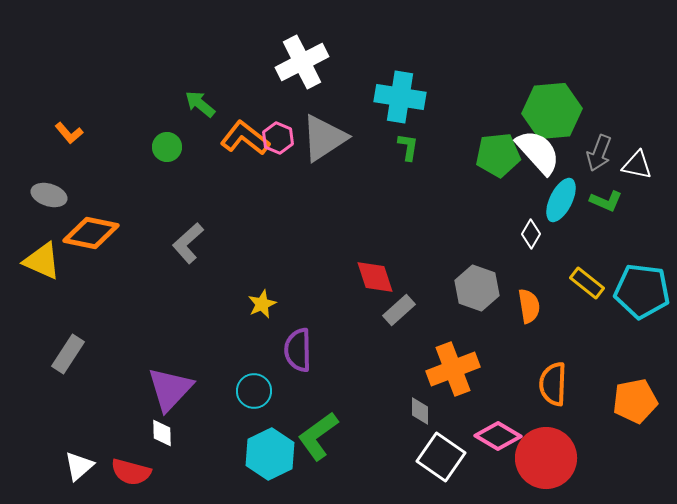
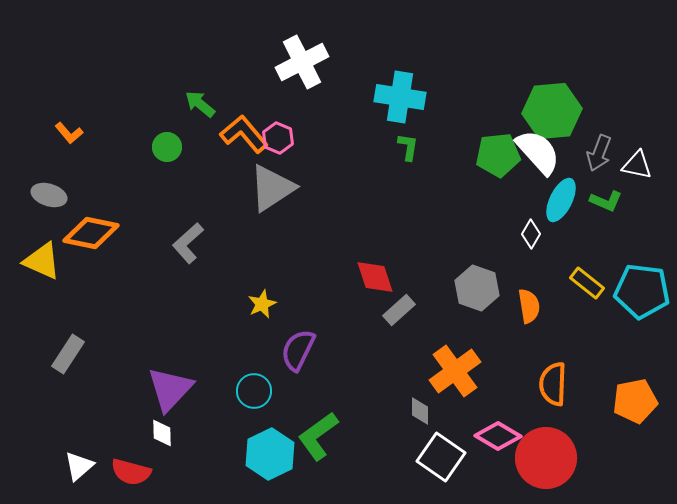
orange L-shape at (245, 138): moved 1 px left, 4 px up; rotated 12 degrees clockwise
gray triangle at (324, 138): moved 52 px left, 50 px down
purple semicircle at (298, 350): rotated 27 degrees clockwise
orange cross at (453, 369): moved 2 px right, 2 px down; rotated 15 degrees counterclockwise
